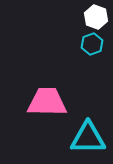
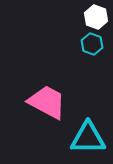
cyan hexagon: rotated 20 degrees counterclockwise
pink trapezoid: rotated 27 degrees clockwise
